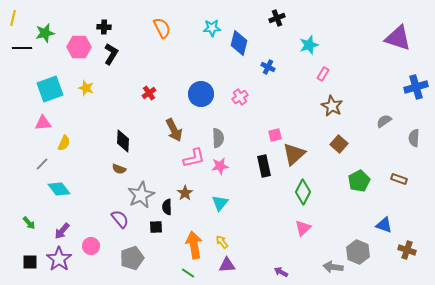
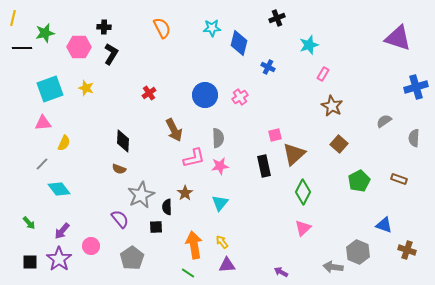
blue circle at (201, 94): moved 4 px right, 1 px down
gray pentagon at (132, 258): rotated 15 degrees counterclockwise
